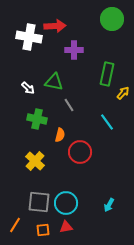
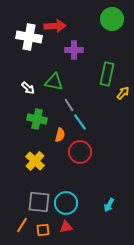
cyan line: moved 27 px left
orange line: moved 7 px right
